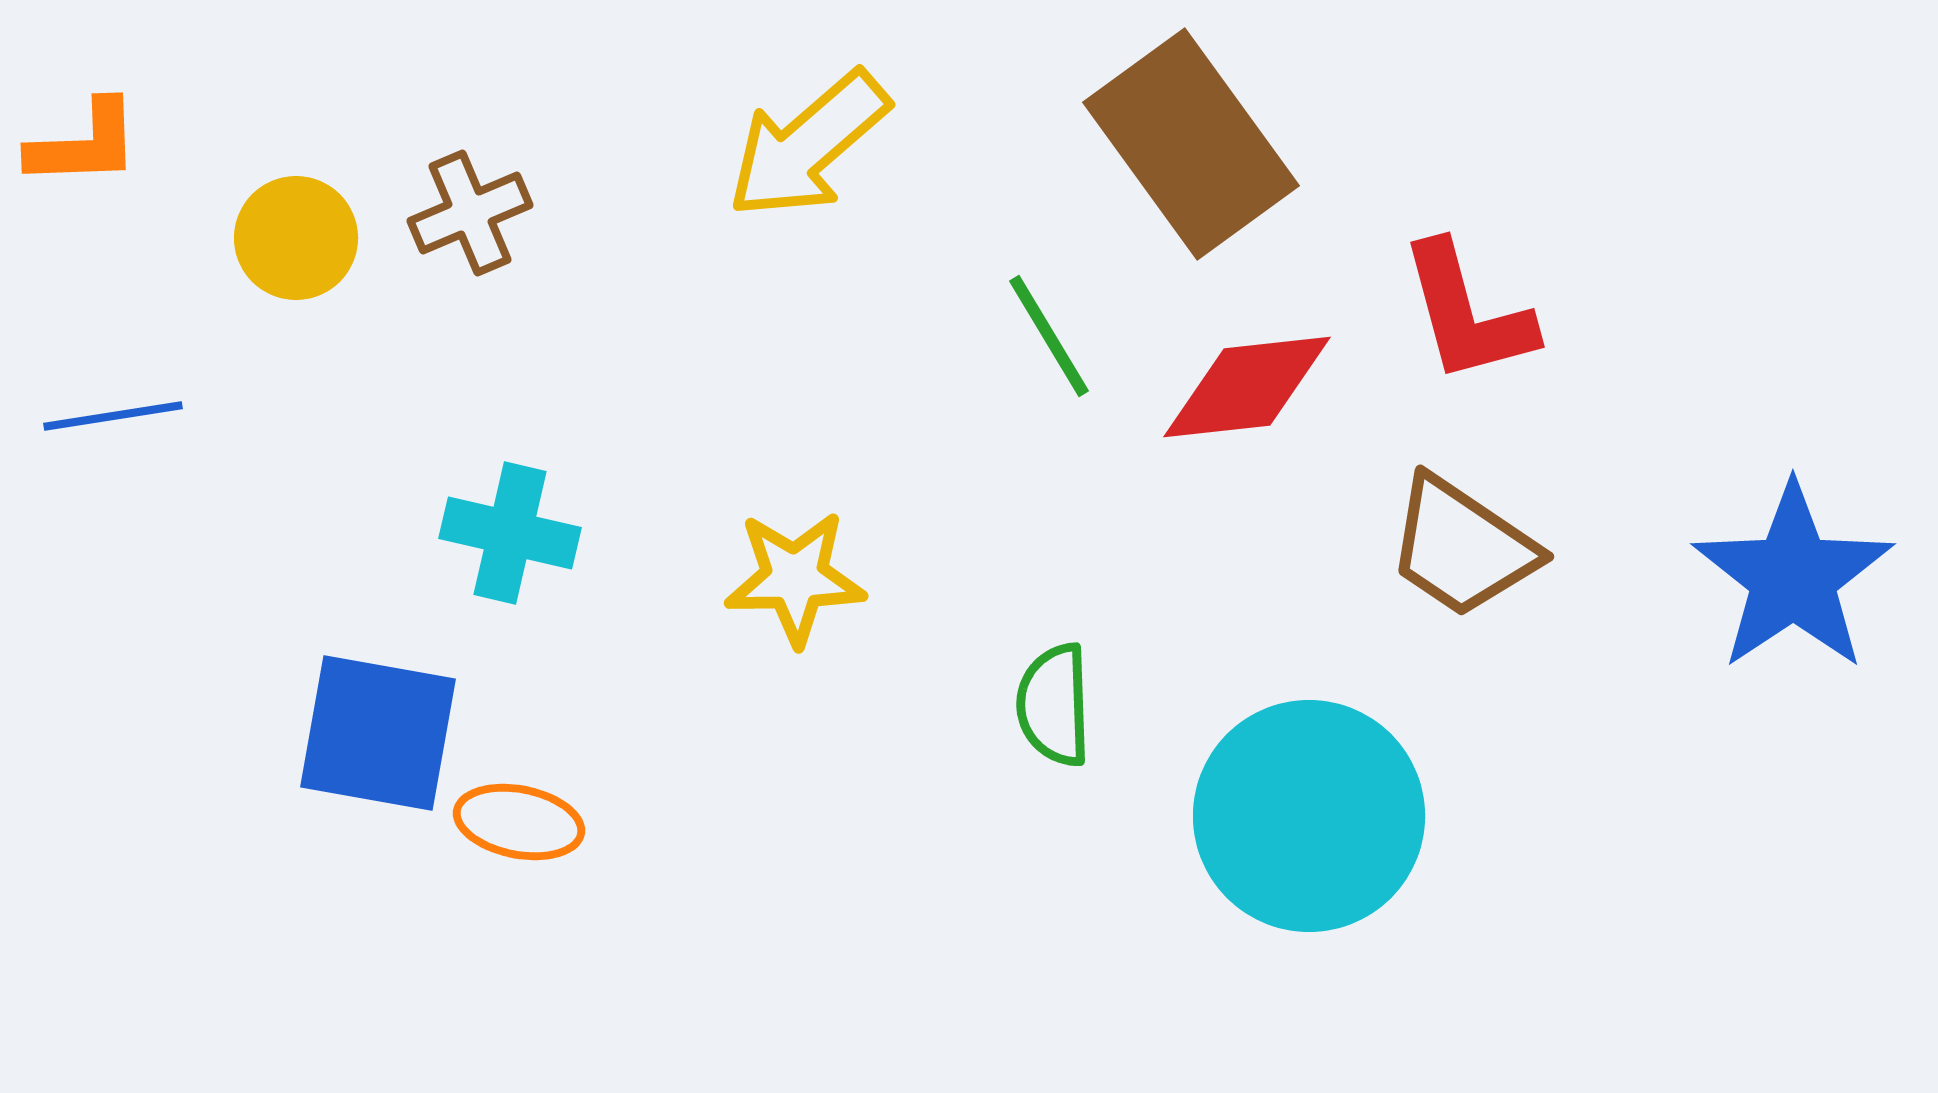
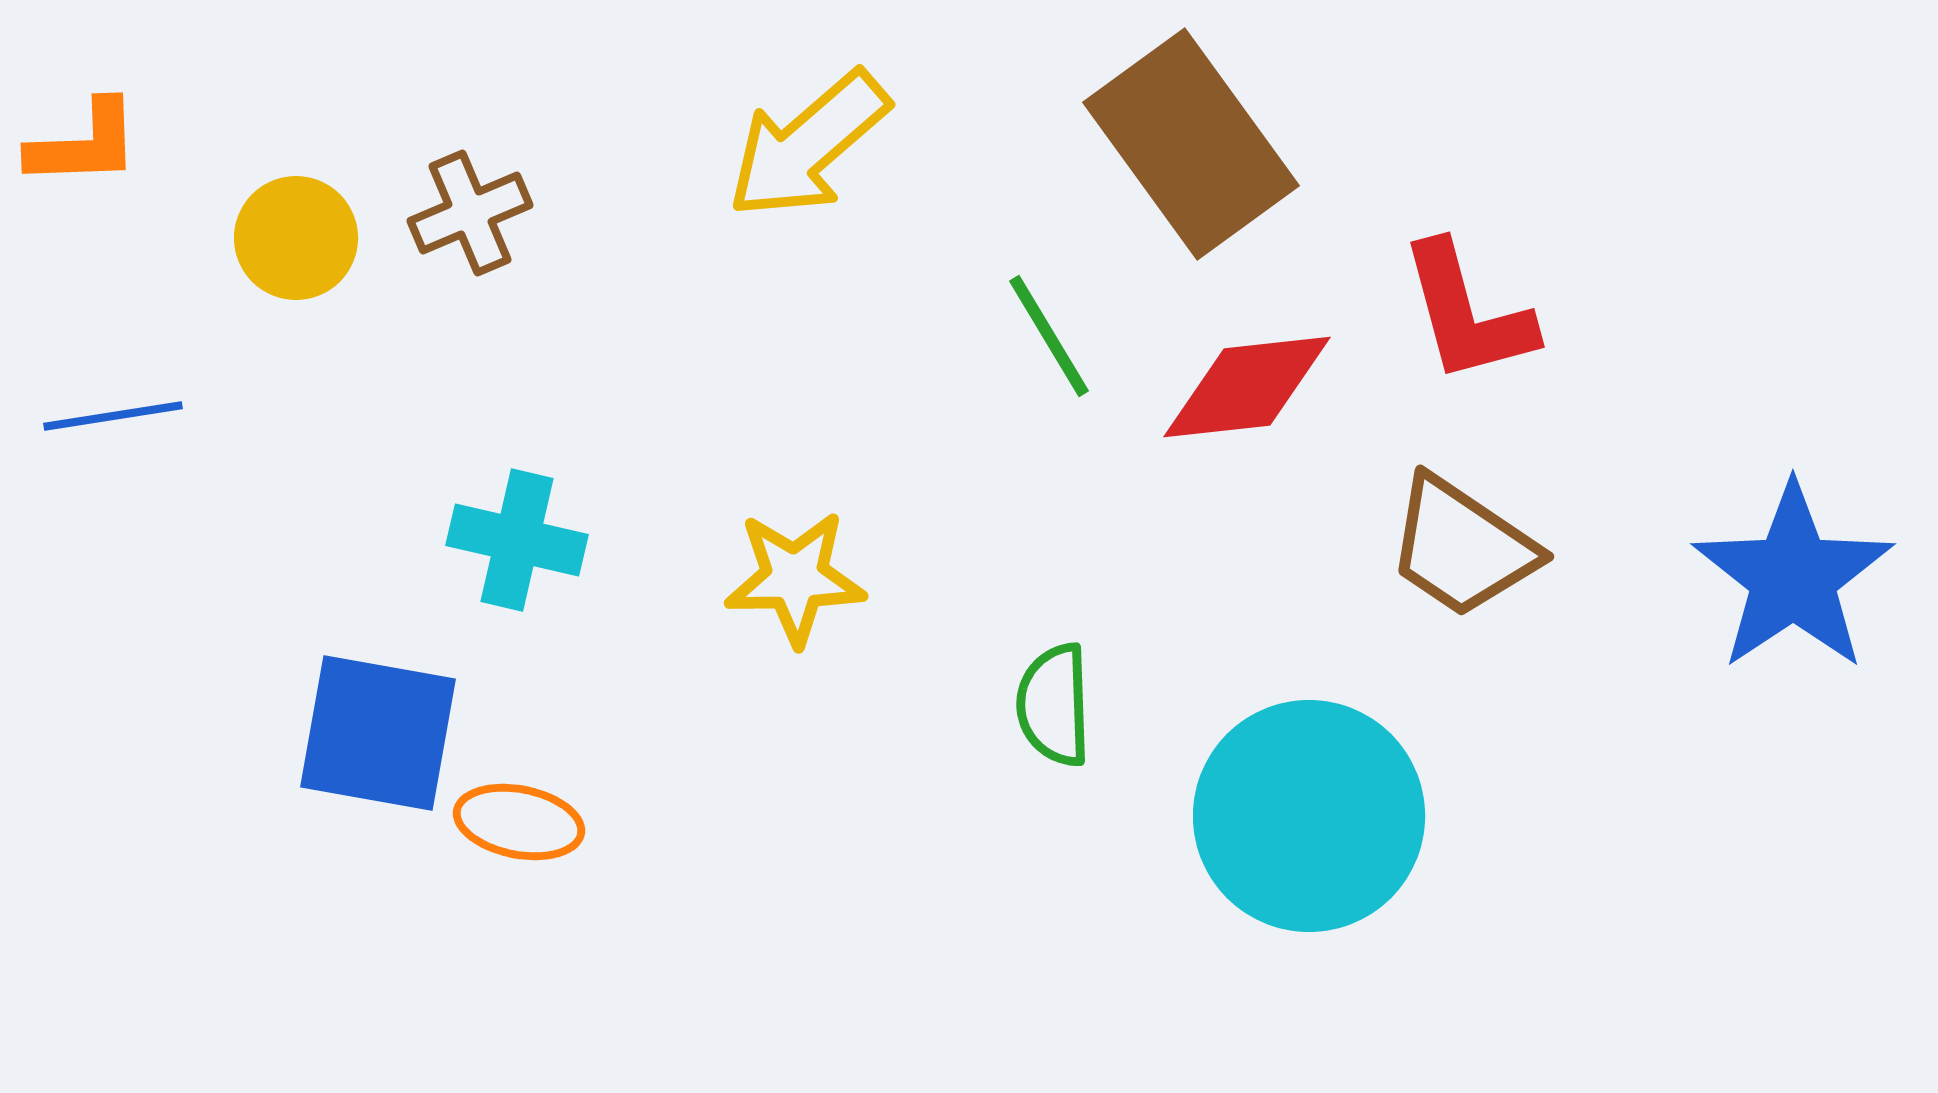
cyan cross: moved 7 px right, 7 px down
